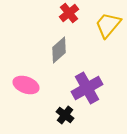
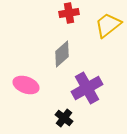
red cross: rotated 30 degrees clockwise
yellow trapezoid: rotated 12 degrees clockwise
gray diamond: moved 3 px right, 4 px down
black cross: moved 1 px left, 3 px down
